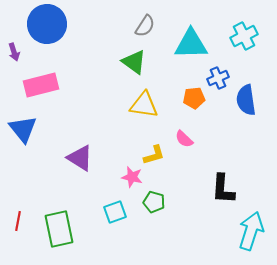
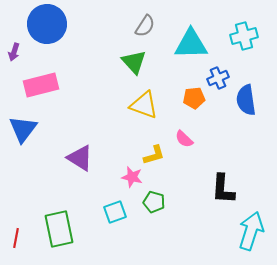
cyan cross: rotated 12 degrees clockwise
purple arrow: rotated 36 degrees clockwise
green triangle: rotated 12 degrees clockwise
yellow triangle: rotated 12 degrees clockwise
blue triangle: rotated 16 degrees clockwise
red line: moved 2 px left, 17 px down
